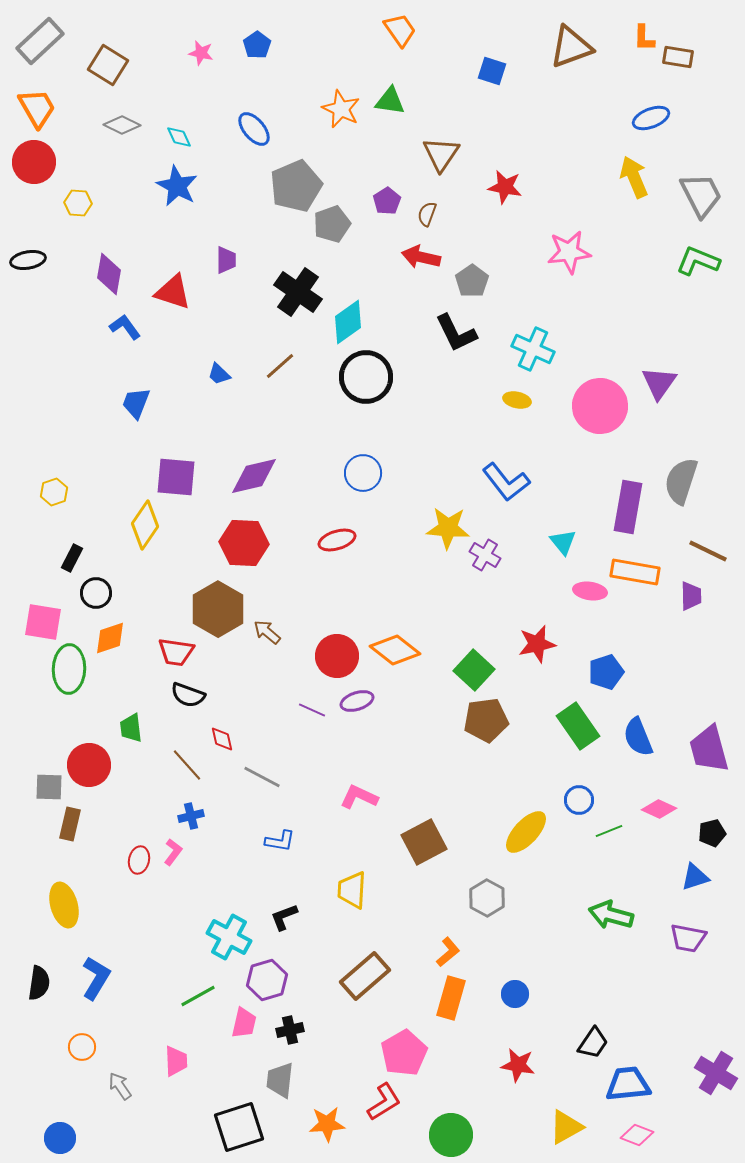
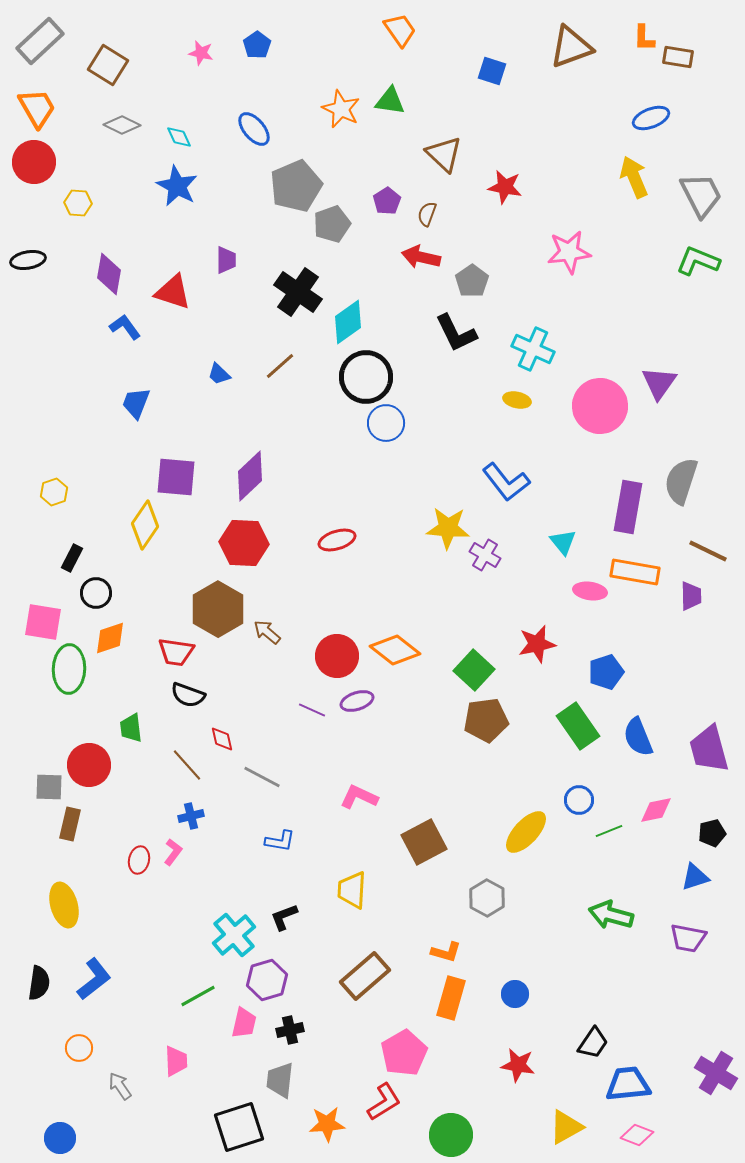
brown triangle at (441, 154): moved 3 px right; rotated 21 degrees counterclockwise
blue circle at (363, 473): moved 23 px right, 50 px up
purple diamond at (254, 476): moved 4 px left; rotated 30 degrees counterclockwise
pink diamond at (659, 809): moved 3 px left, 1 px down; rotated 36 degrees counterclockwise
cyan cross at (229, 937): moved 5 px right, 2 px up; rotated 21 degrees clockwise
orange L-shape at (448, 952): moved 2 px left; rotated 56 degrees clockwise
blue L-shape at (96, 978): moved 2 px left, 1 px down; rotated 21 degrees clockwise
orange circle at (82, 1047): moved 3 px left, 1 px down
